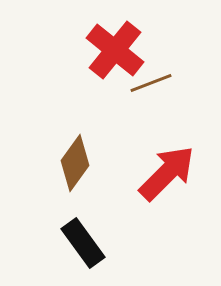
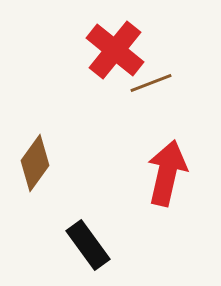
brown diamond: moved 40 px left
red arrow: rotated 32 degrees counterclockwise
black rectangle: moved 5 px right, 2 px down
